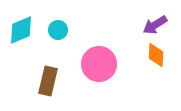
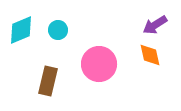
orange diamond: moved 6 px left; rotated 15 degrees counterclockwise
